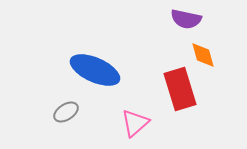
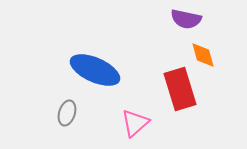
gray ellipse: moved 1 px right, 1 px down; rotated 40 degrees counterclockwise
